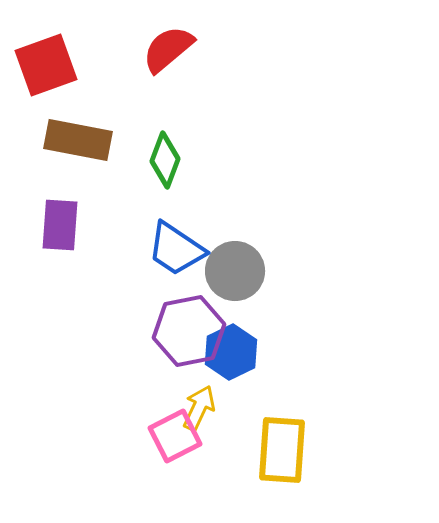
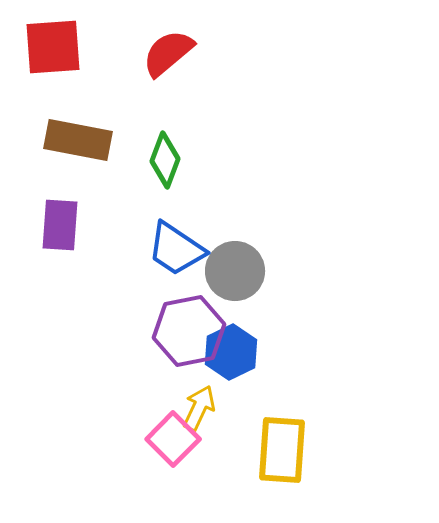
red semicircle: moved 4 px down
red square: moved 7 px right, 18 px up; rotated 16 degrees clockwise
pink square: moved 2 px left, 3 px down; rotated 18 degrees counterclockwise
